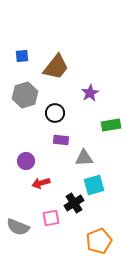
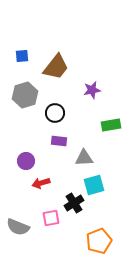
purple star: moved 2 px right, 3 px up; rotated 18 degrees clockwise
purple rectangle: moved 2 px left, 1 px down
